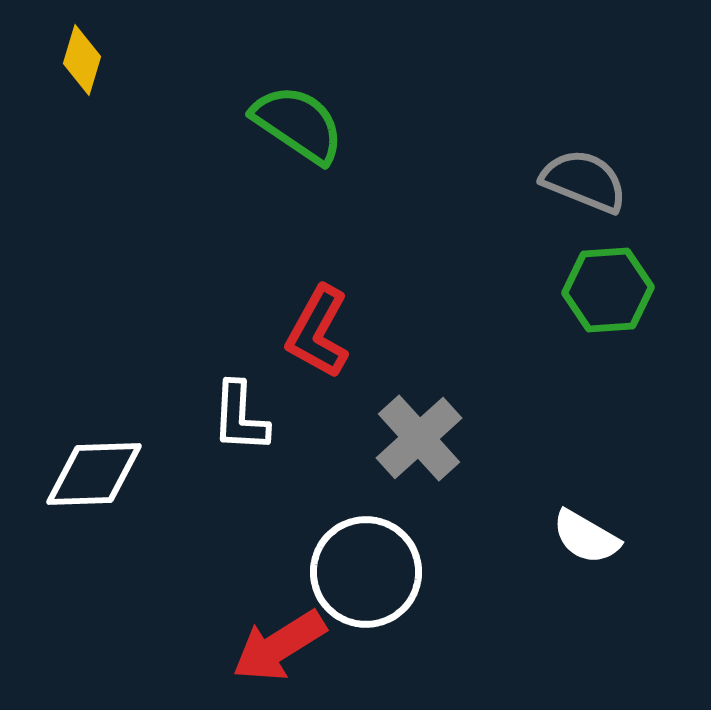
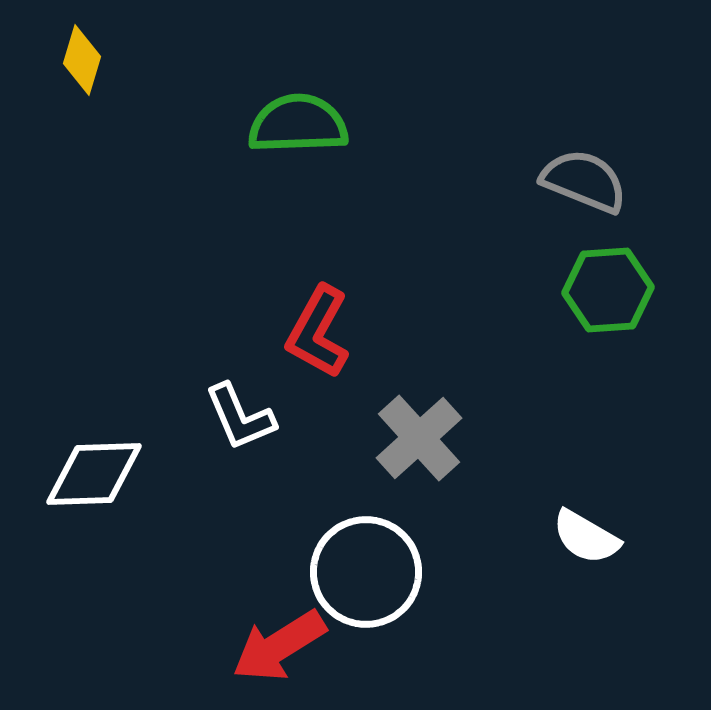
green semicircle: rotated 36 degrees counterclockwise
white L-shape: rotated 26 degrees counterclockwise
